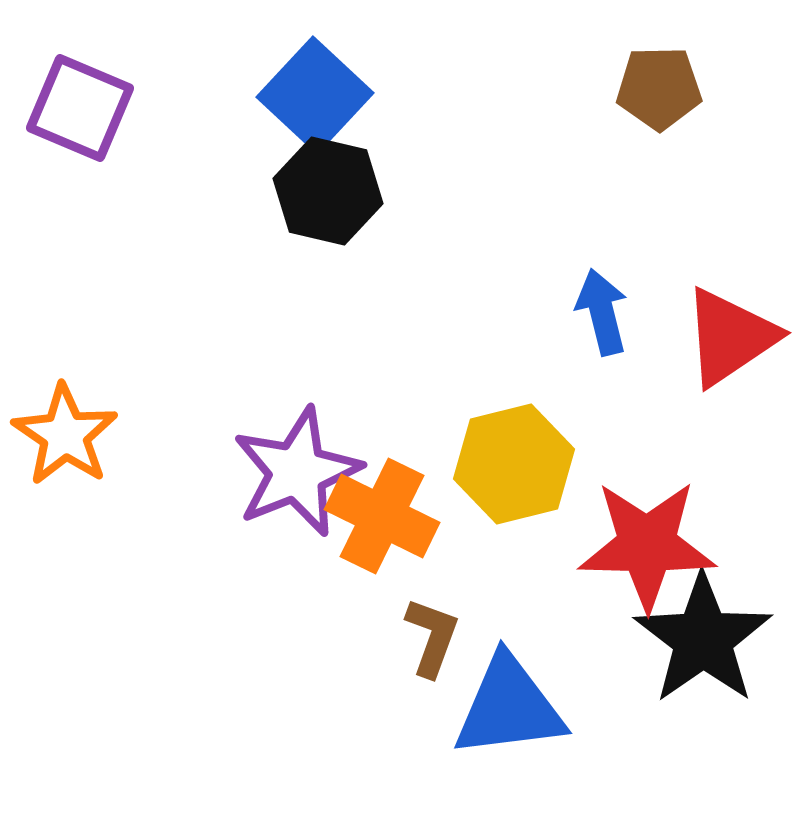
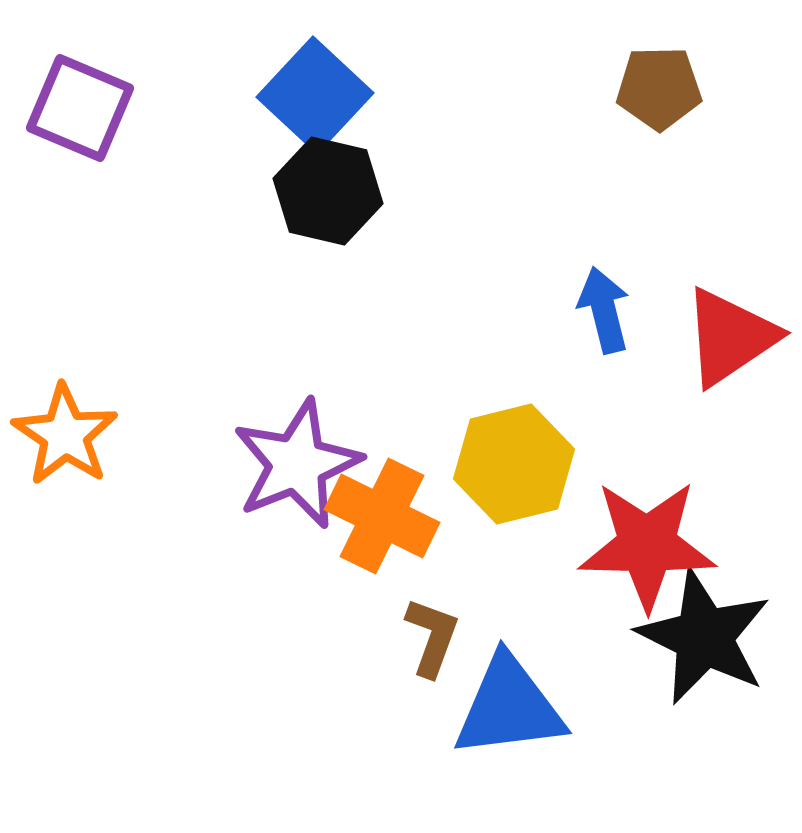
blue arrow: moved 2 px right, 2 px up
purple star: moved 8 px up
black star: moved 1 px right, 2 px up; rotated 11 degrees counterclockwise
